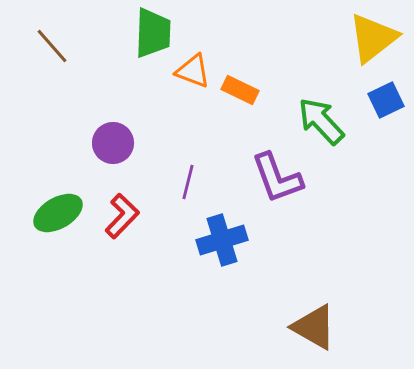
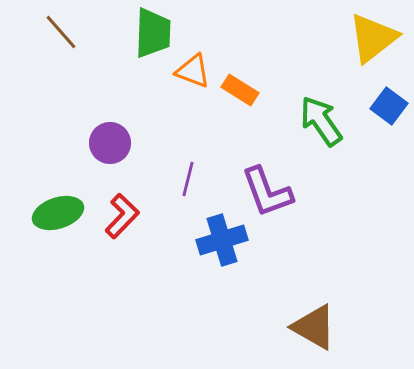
brown line: moved 9 px right, 14 px up
orange rectangle: rotated 6 degrees clockwise
blue square: moved 3 px right, 6 px down; rotated 27 degrees counterclockwise
green arrow: rotated 8 degrees clockwise
purple circle: moved 3 px left
purple L-shape: moved 10 px left, 14 px down
purple line: moved 3 px up
green ellipse: rotated 12 degrees clockwise
